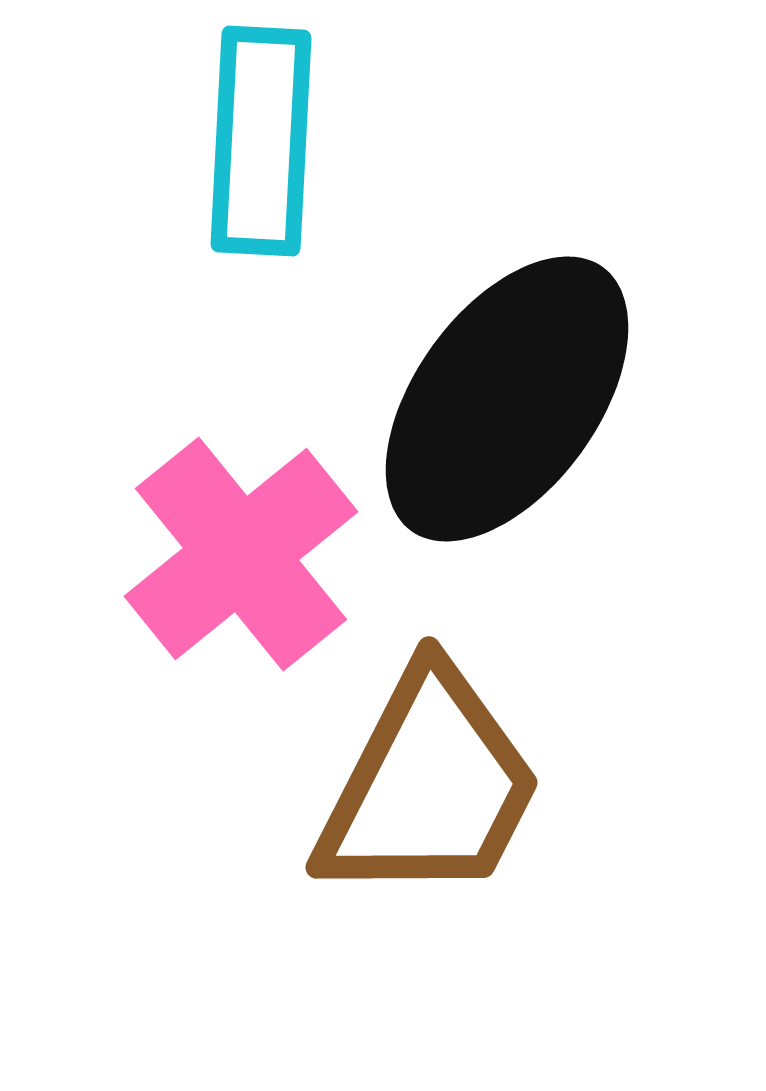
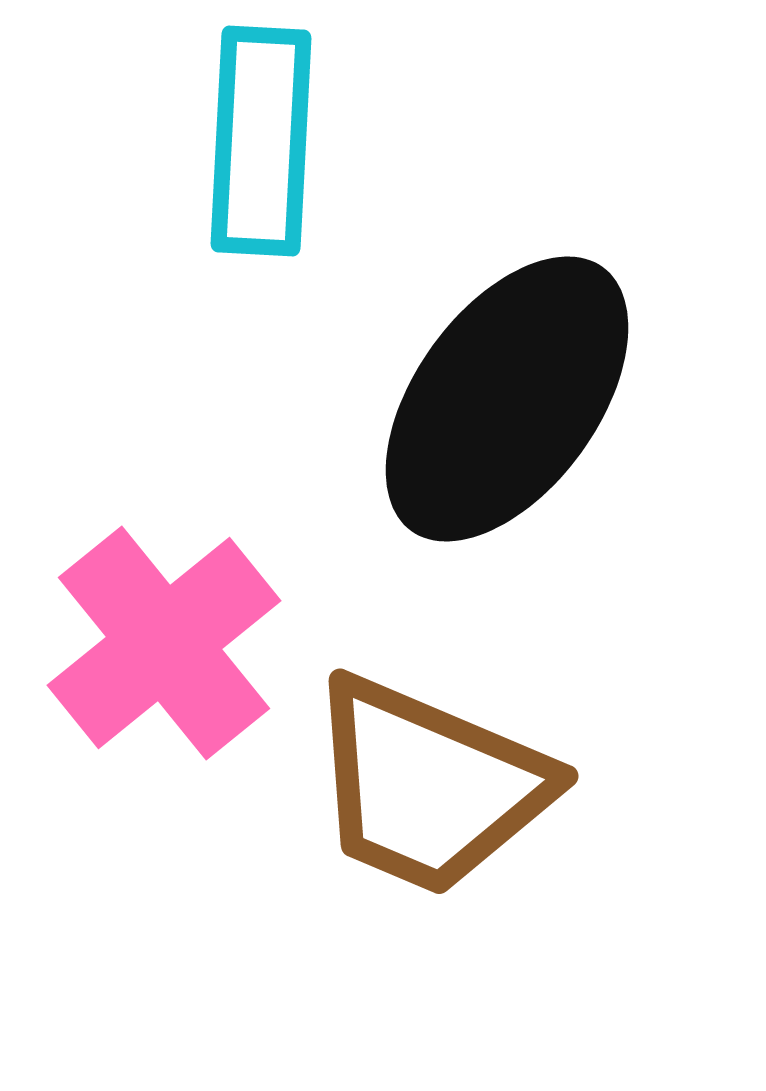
pink cross: moved 77 px left, 89 px down
brown trapezoid: rotated 86 degrees clockwise
